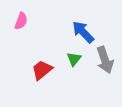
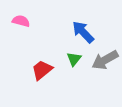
pink semicircle: rotated 96 degrees counterclockwise
gray arrow: rotated 80 degrees clockwise
